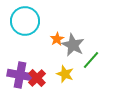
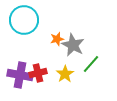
cyan circle: moved 1 px left, 1 px up
orange star: rotated 16 degrees clockwise
green line: moved 4 px down
yellow star: rotated 18 degrees clockwise
red cross: moved 1 px right, 5 px up; rotated 30 degrees clockwise
